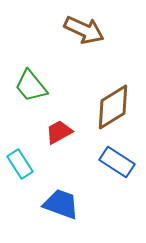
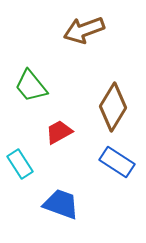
brown arrow: rotated 135 degrees clockwise
brown diamond: rotated 27 degrees counterclockwise
